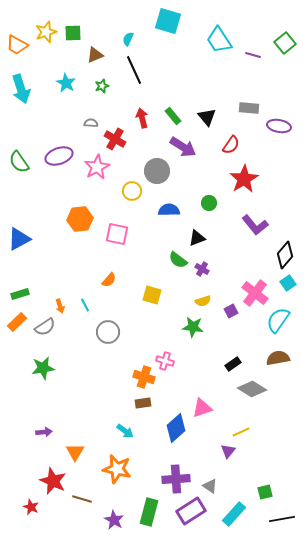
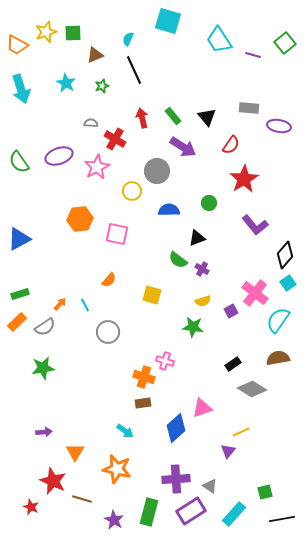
orange arrow at (60, 306): moved 2 px up; rotated 120 degrees counterclockwise
